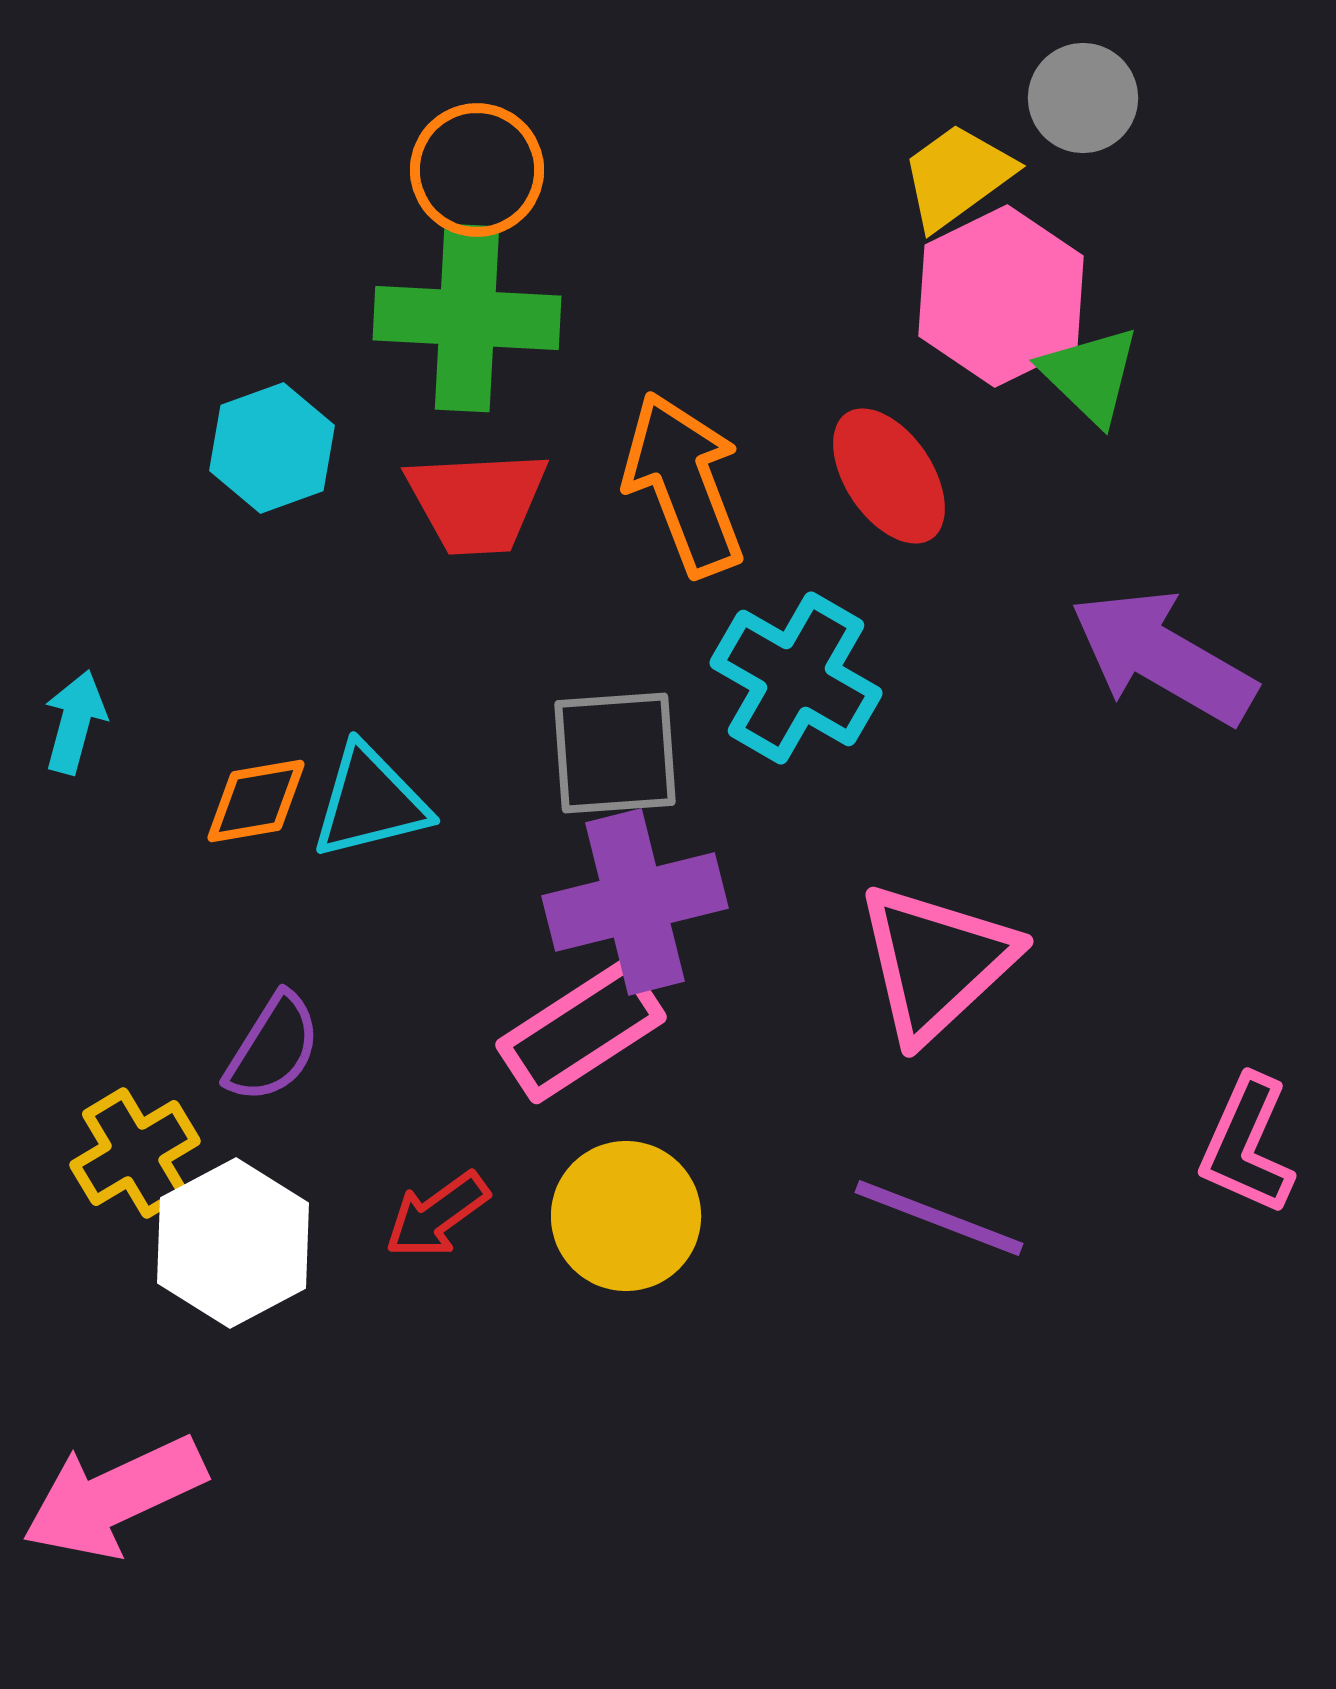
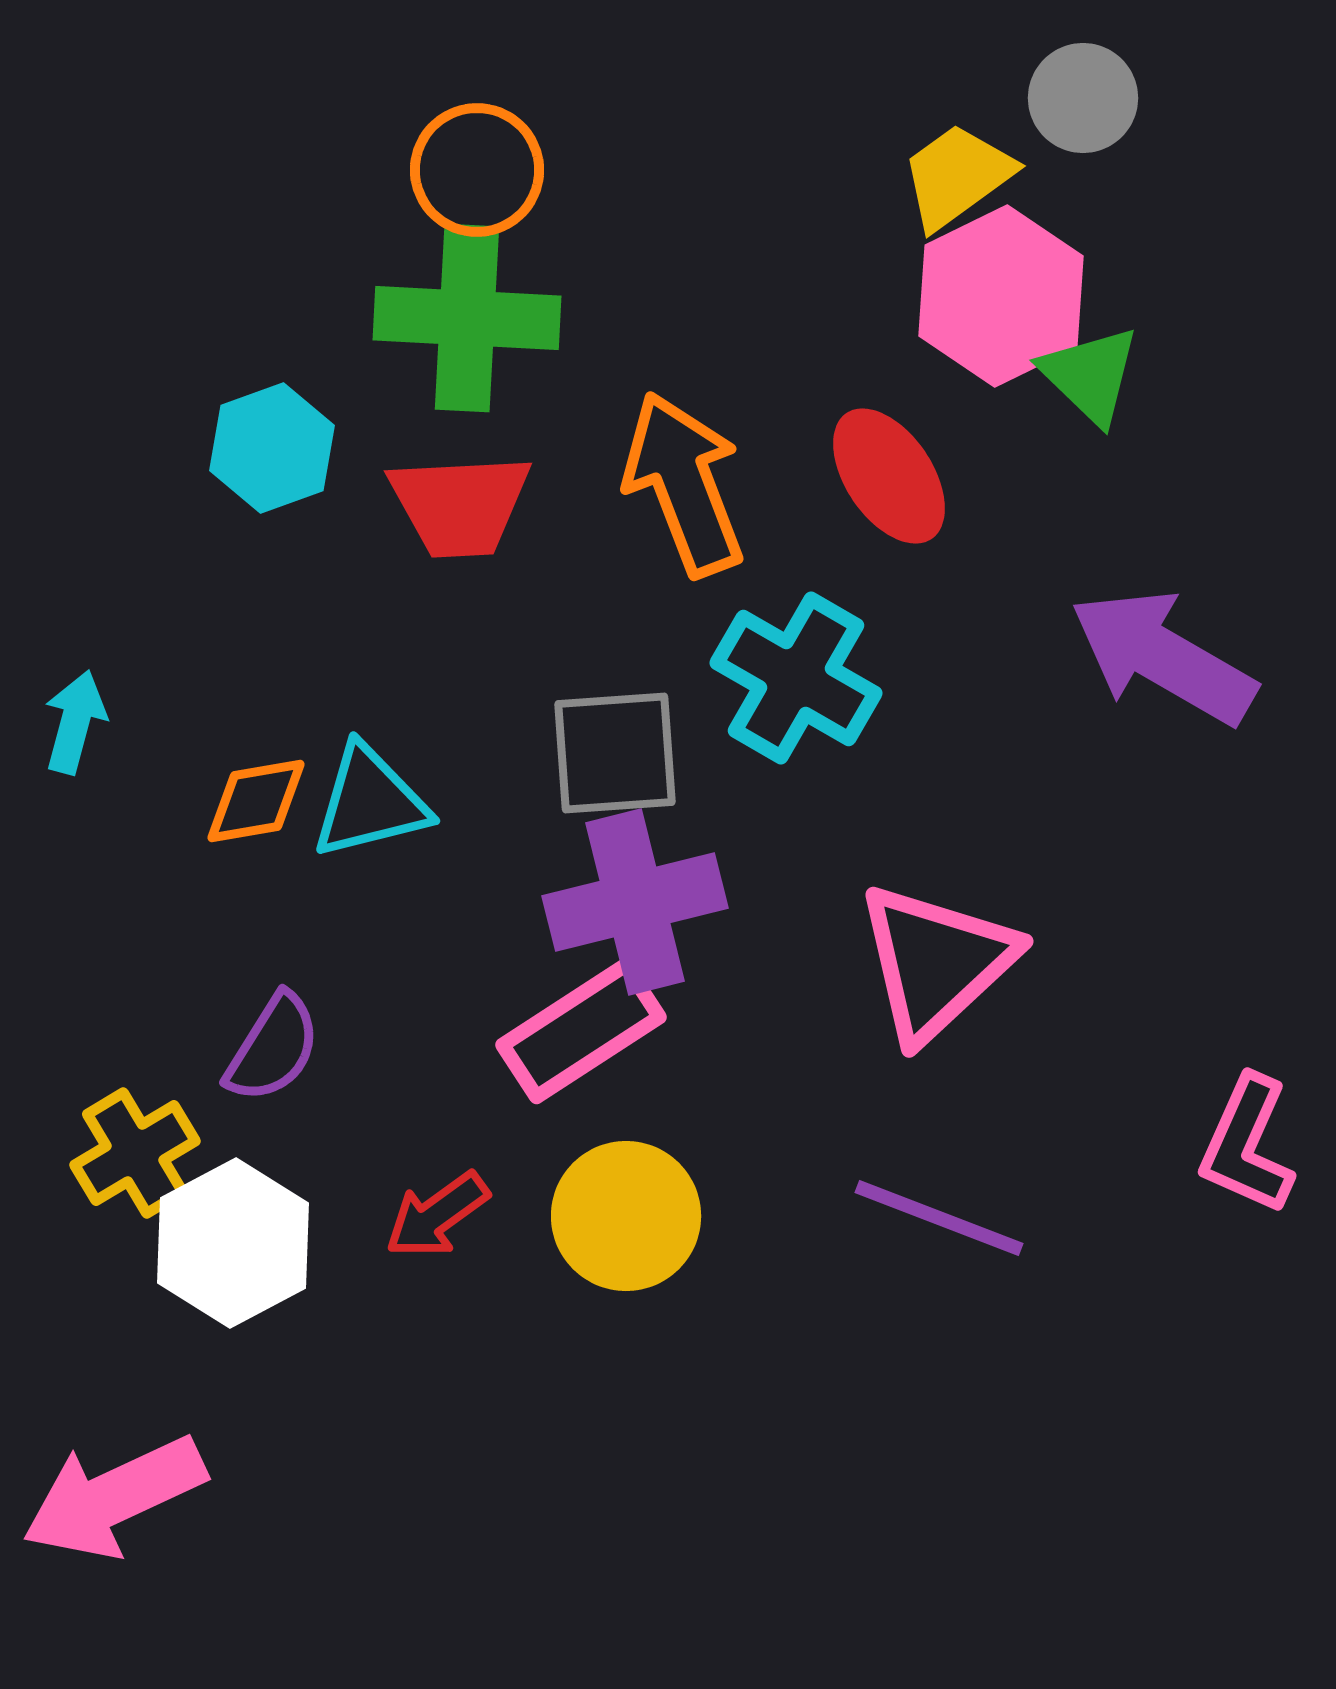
red trapezoid: moved 17 px left, 3 px down
